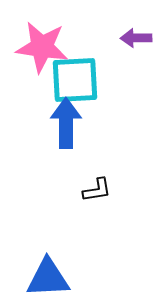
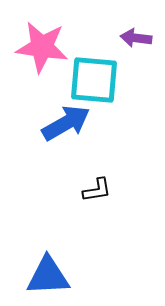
purple arrow: rotated 8 degrees clockwise
cyan square: moved 19 px right; rotated 8 degrees clockwise
blue arrow: rotated 60 degrees clockwise
blue triangle: moved 2 px up
